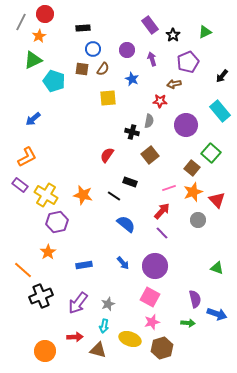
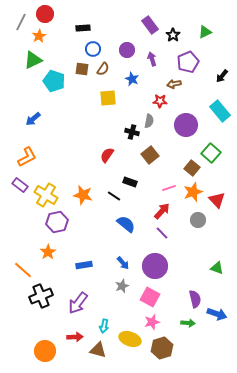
gray star at (108, 304): moved 14 px right, 18 px up
